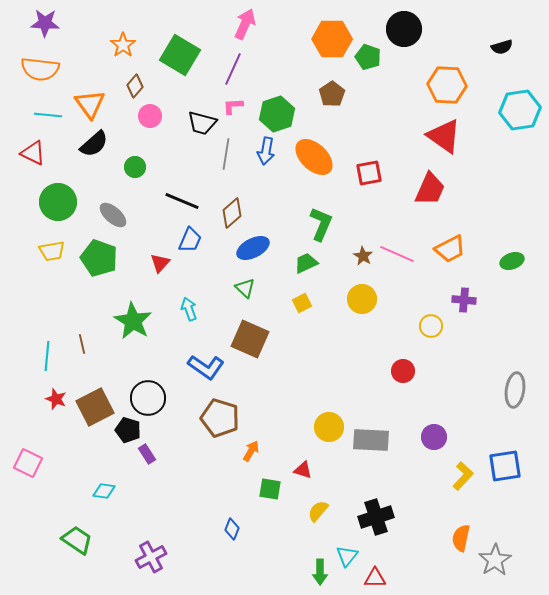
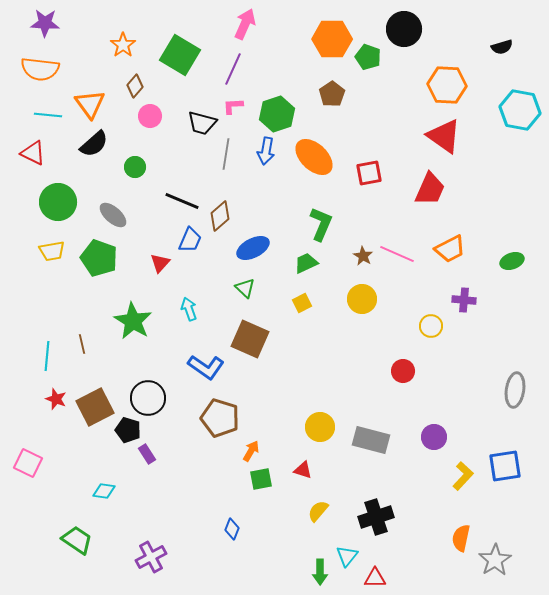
cyan hexagon at (520, 110): rotated 18 degrees clockwise
brown diamond at (232, 213): moved 12 px left, 3 px down
yellow circle at (329, 427): moved 9 px left
gray rectangle at (371, 440): rotated 12 degrees clockwise
green square at (270, 489): moved 9 px left, 10 px up; rotated 20 degrees counterclockwise
